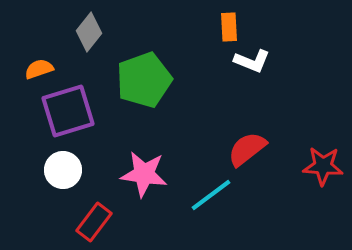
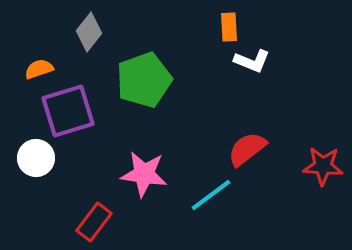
white circle: moved 27 px left, 12 px up
